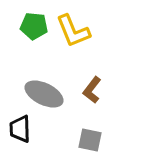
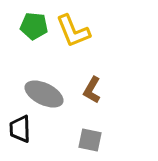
brown L-shape: rotated 8 degrees counterclockwise
